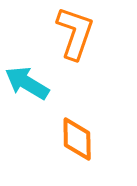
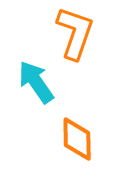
cyan arrow: moved 9 px right, 1 px up; rotated 24 degrees clockwise
